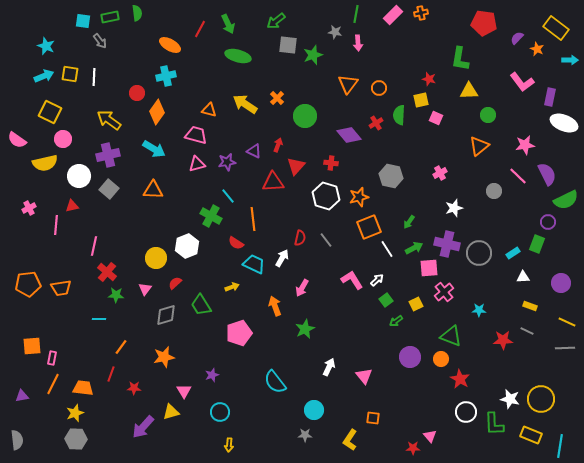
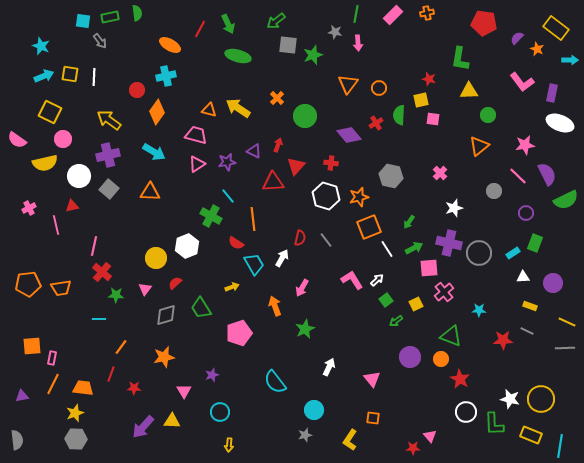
orange cross at (421, 13): moved 6 px right
cyan star at (46, 46): moved 5 px left
red circle at (137, 93): moved 3 px up
purple rectangle at (550, 97): moved 2 px right, 4 px up
yellow arrow at (245, 104): moved 7 px left, 4 px down
pink square at (436, 118): moved 3 px left, 1 px down; rotated 16 degrees counterclockwise
white ellipse at (564, 123): moved 4 px left
cyan arrow at (154, 149): moved 3 px down
pink triangle at (197, 164): rotated 18 degrees counterclockwise
pink cross at (440, 173): rotated 16 degrees counterclockwise
orange triangle at (153, 190): moved 3 px left, 2 px down
purple circle at (548, 222): moved 22 px left, 9 px up
pink line at (56, 225): rotated 18 degrees counterclockwise
purple cross at (447, 244): moved 2 px right, 1 px up
green rectangle at (537, 244): moved 2 px left, 1 px up
cyan trapezoid at (254, 264): rotated 35 degrees clockwise
red cross at (107, 272): moved 5 px left
purple circle at (561, 283): moved 8 px left
green trapezoid at (201, 305): moved 3 px down
pink triangle at (364, 376): moved 8 px right, 3 px down
yellow triangle at (171, 412): moved 1 px right, 9 px down; rotated 18 degrees clockwise
gray star at (305, 435): rotated 16 degrees counterclockwise
